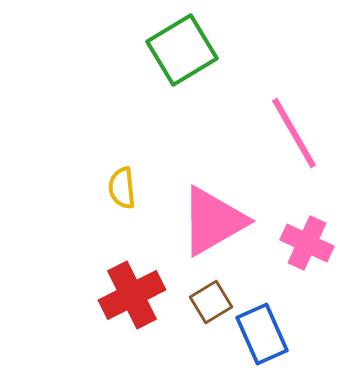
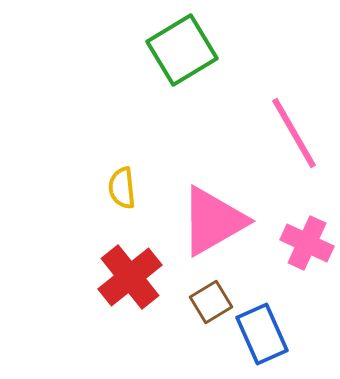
red cross: moved 2 px left, 18 px up; rotated 12 degrees counterclockwise
